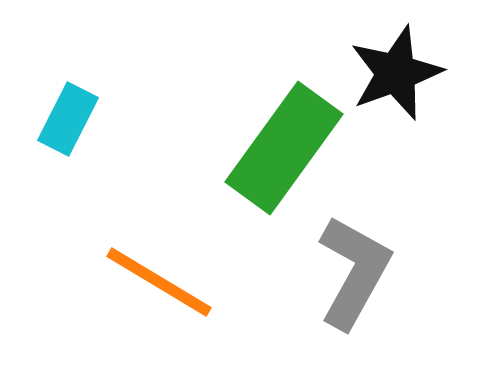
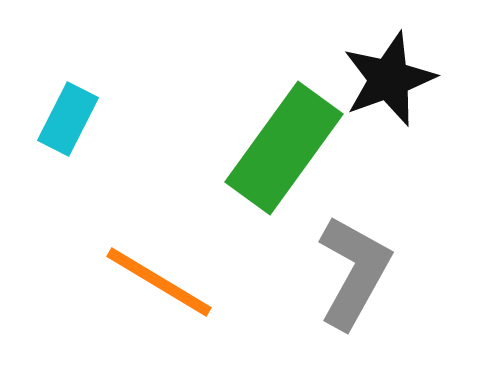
black star: moved 7 px left, 6 px down
